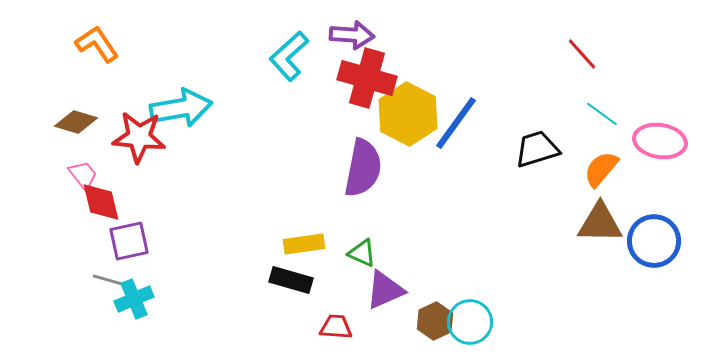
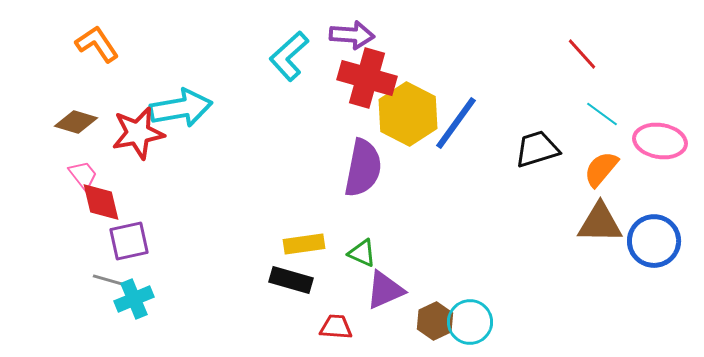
red star: moved 1 px left, 4 px up; rotated 16 degrees counterclockwise
